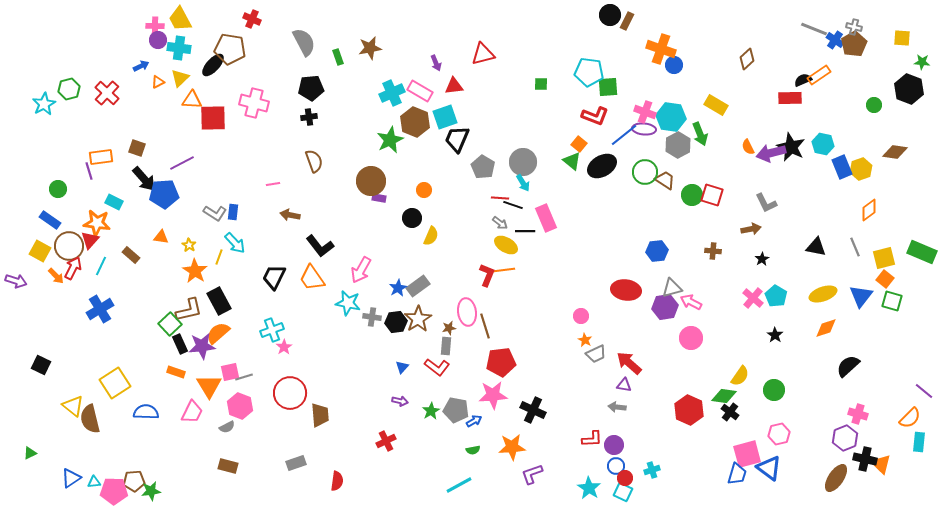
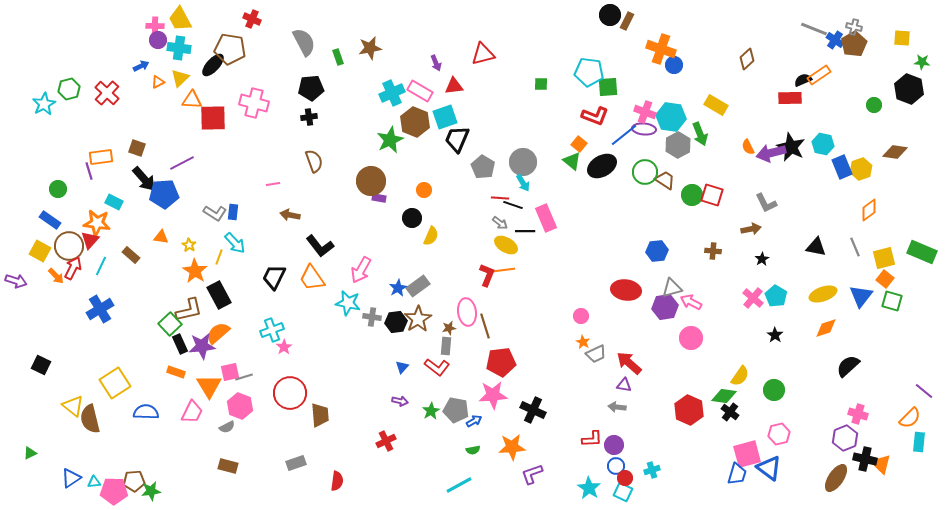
black rectangle at (219, 301): moved 6 px up
orange star at (585, 340): moved 2 px left, 2 px down
